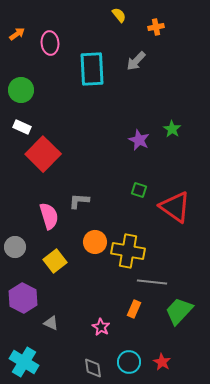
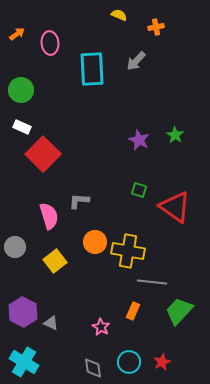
yellow semicircle: rotated 28 degrees counterclockwise
green star: moved 3 px right, 6 px down
purple hexagon: moved 14 px down
orange rectangle: moved 1 px left, 2 px down
red star: rotated 18 degrees clockwise
